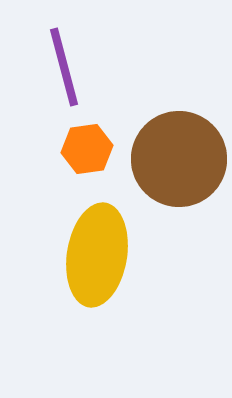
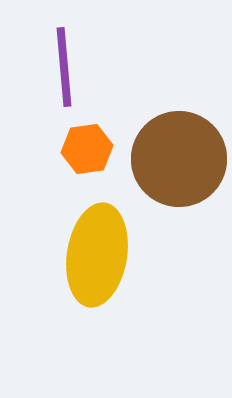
purple line: rotated 10 degrees clockwise
